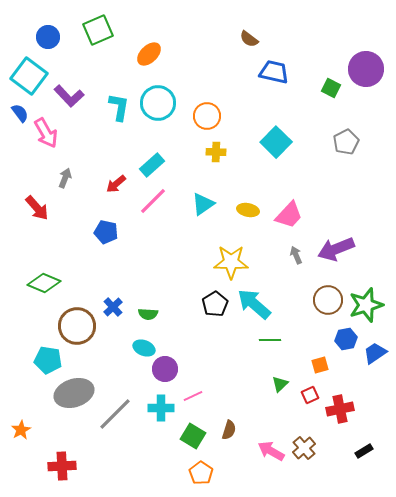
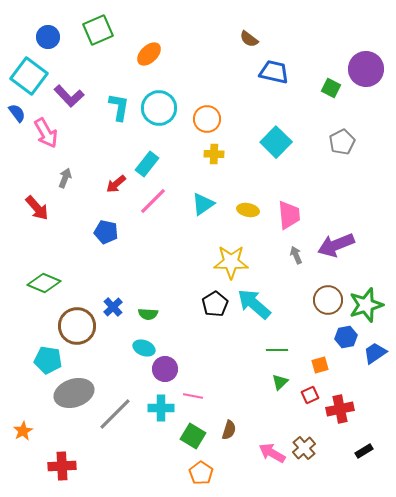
cyan circle at (158, 103): moved 1 px right, 5 px down
blue semicircle at (20, 113): moved 3 px left
orange circle at (207, 116): moved 3 px down
gray pentagon at (346, 142): moved 4 px left
yellow cross at (216, 152): moved 2 px left, 2 px down
cyan rectangle at (152, 165): moved 5 px left, 1 px up; rotated 10 degrees counterclockwise
pink trapezoid at (289, 215): rotated 48 degrees counterclockwise
purple arrow at (336, 249): moved 4 px up
blue hexagon at (346, 339): moved 2 px up
green line at (270, 340): moved 7 px right, 10 px down
green triangle at (280, 384): moved 2 px up
pink line at (193, 396): rotated 36 degrees clockwise
orange star at (21, 430): moved 2 px right, 1 px down
pink arrow at (271, 451): moved 1 px right, 2 px down
